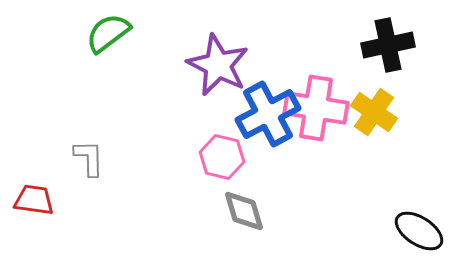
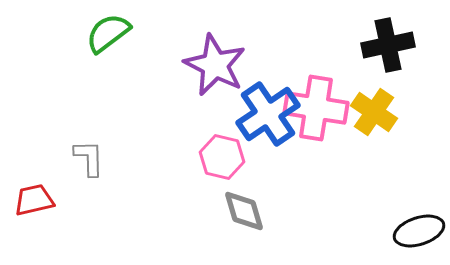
purple star: moved 3 px left
blue cross: rotated 6 degrees counterclockwise
red trapezoid: rotated 21 degrees counterclockwise
black ellipse: rotated 51 degrees counterclockwise
